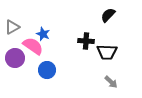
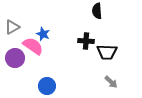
black semicircle: moved 11 px left, 4 px up; rotated 49 degrees counterclockwise
blue circle: moved 16 px down
